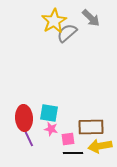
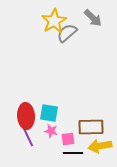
gray arrow: moved 2 px right
red ellipse: moved 2 px right, 2 px up
pink star: moved 2 px down
